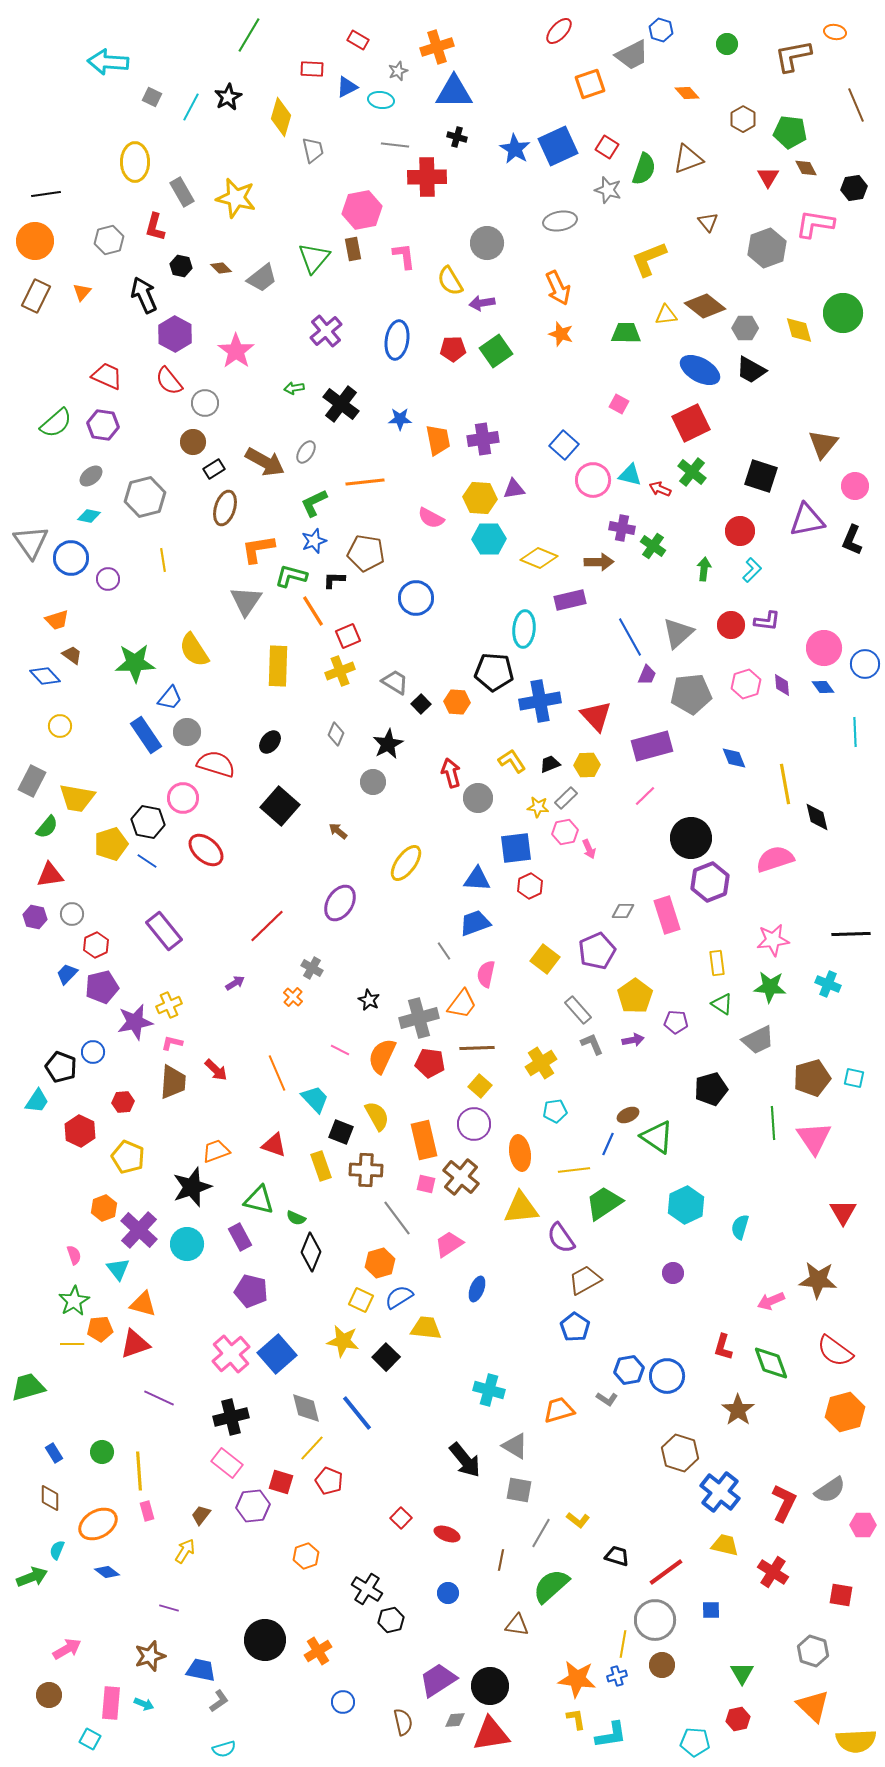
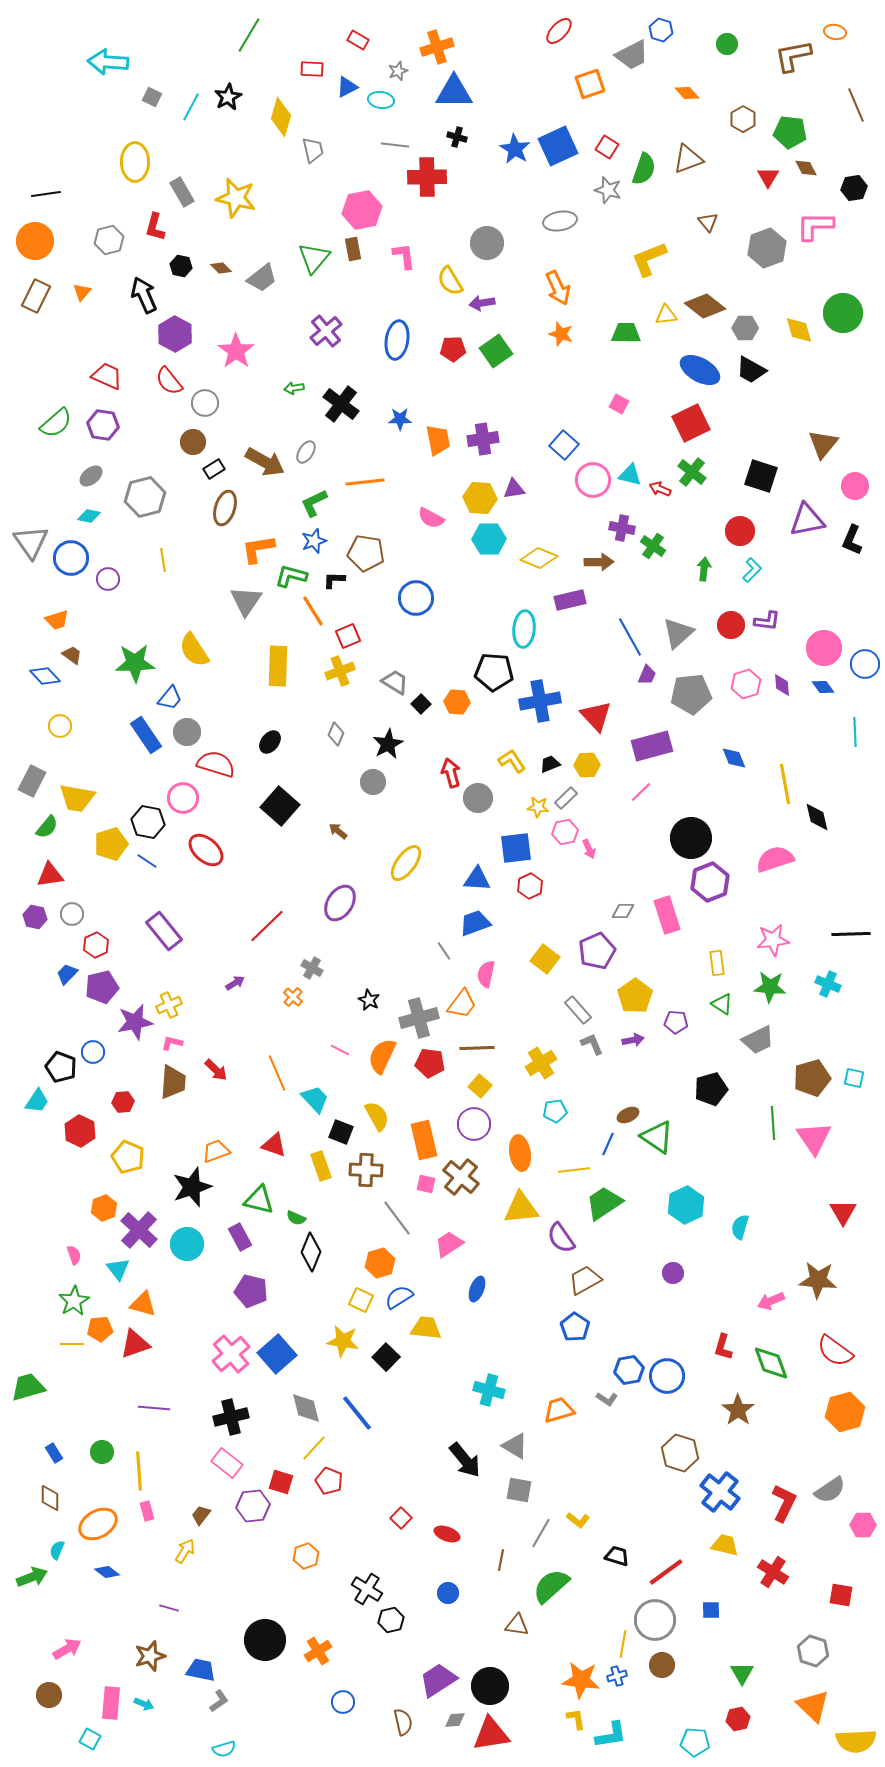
pink L-shape at (815, 224): moved 2 px down; rotated 9 degrees counterclockwise
pink line at (645, 796): moved 4 px left, 4 px up
purple line at (159, 1398): moved 5 px left, 10 px down; rotated 20 degrees counterclockwise
yellow line at (312, 1448): moved 2 px right
orange star at (577, 1679): moved 4 px right, 1 px down
